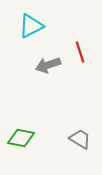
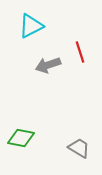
gray trapezoid: moved 1 px left, 9 px down
